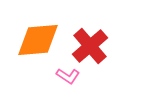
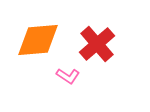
red cross: moved 7 px right, 2 px up
